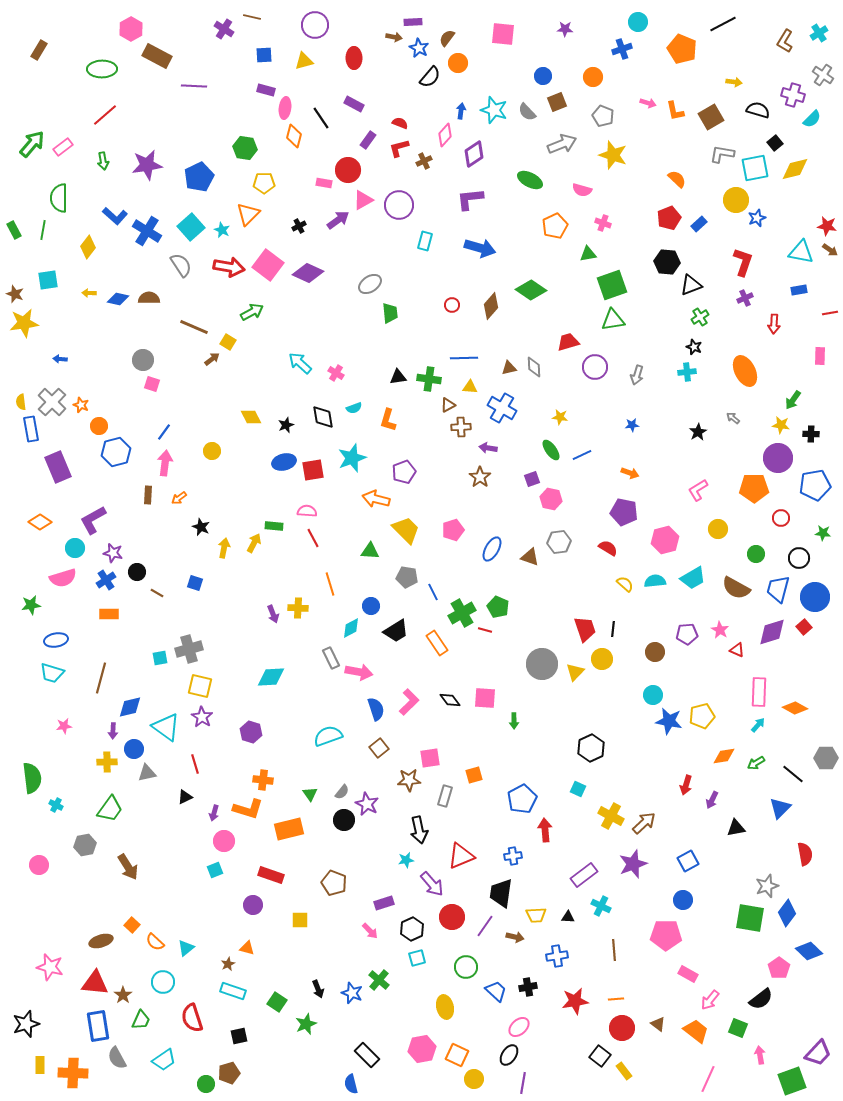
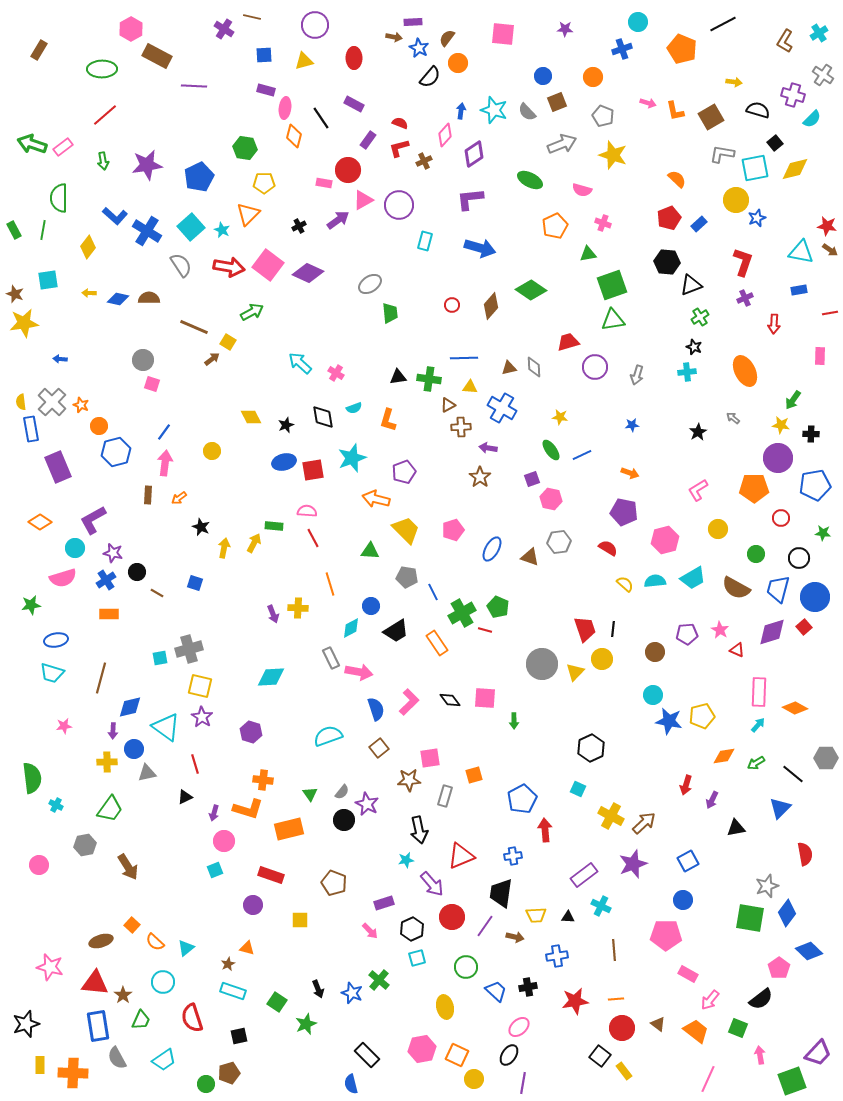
green arrow at (32, 144): rotated 112 degrees counterclockwise
